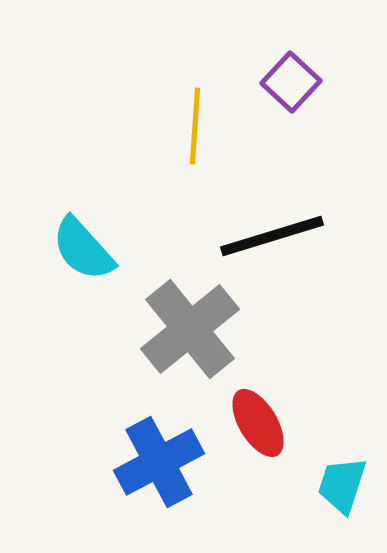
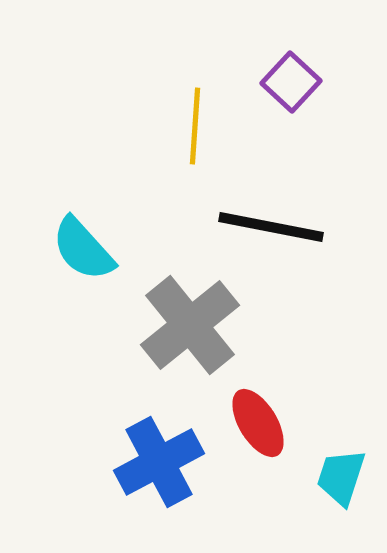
black line: moved 1 px left, 9 px up; rotated 28 degrees clockwise
gray cross: moved 4 px up
cyan trapezoid: moved 1 px left, 8 px up
